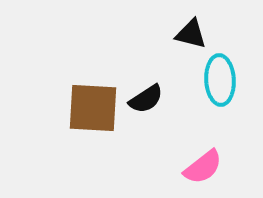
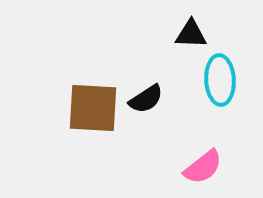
black triangle: rotated 12 degrees counterclockwise
